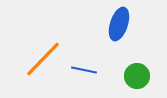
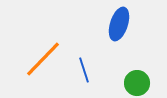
blue line: rotated 60 degrees clockwise
green circle: moved 7 px down
